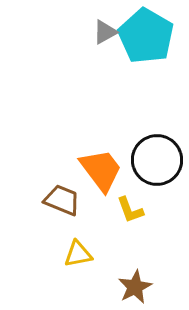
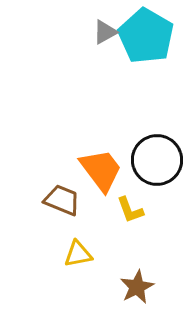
brown star: moved 2 px right
